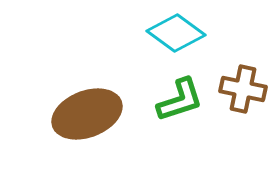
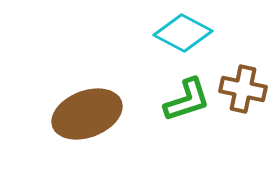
cyan diamond: moved 7 px right; rotated 8 degrees counterclockwise
green L-shape: moved 7 px right
